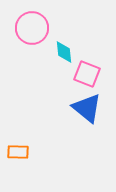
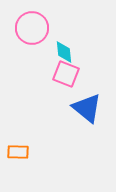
pink square: moved 21 px left
